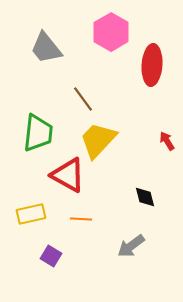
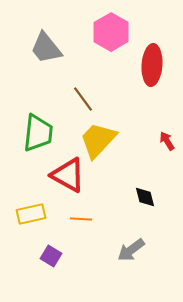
gray arrow: moved 4 px down
